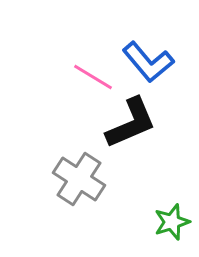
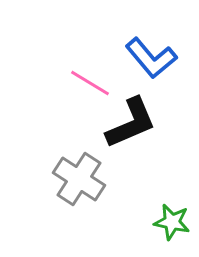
blue L-shape: moved 3 px right, 4 px up
pink line: moved 3 px left, 6 px down
green star: rotated 30 degrees clockwise
